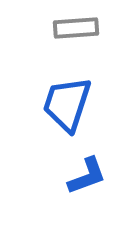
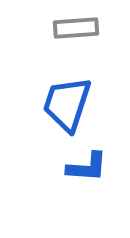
blue L-shape: moved 9 px up; rotated 24 degrees clockwise
